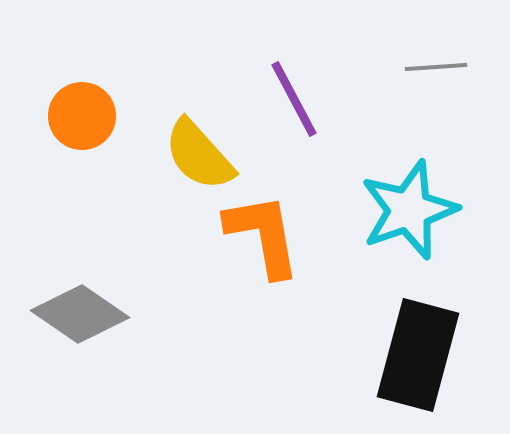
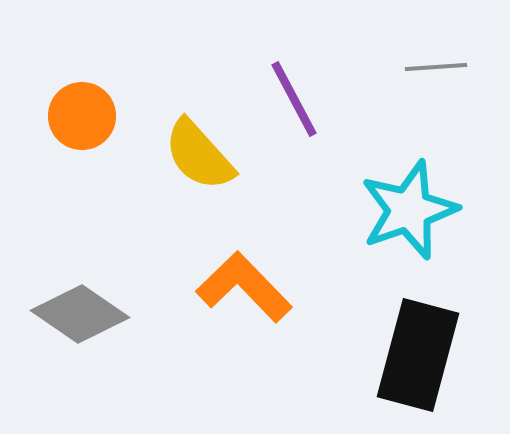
orange L-shape: moved 19 px left, 52 px down; rotated 34 degrees counterclockwise
